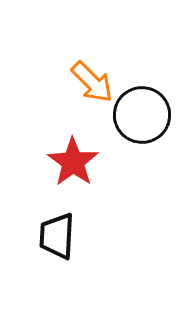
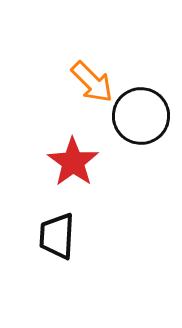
black circle: moved 1 px left, 1 px down
